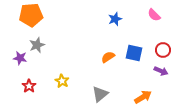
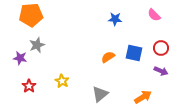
blue star: rotated 24 degrees clockwise
red circle: moved 2 px left, 2 px up
